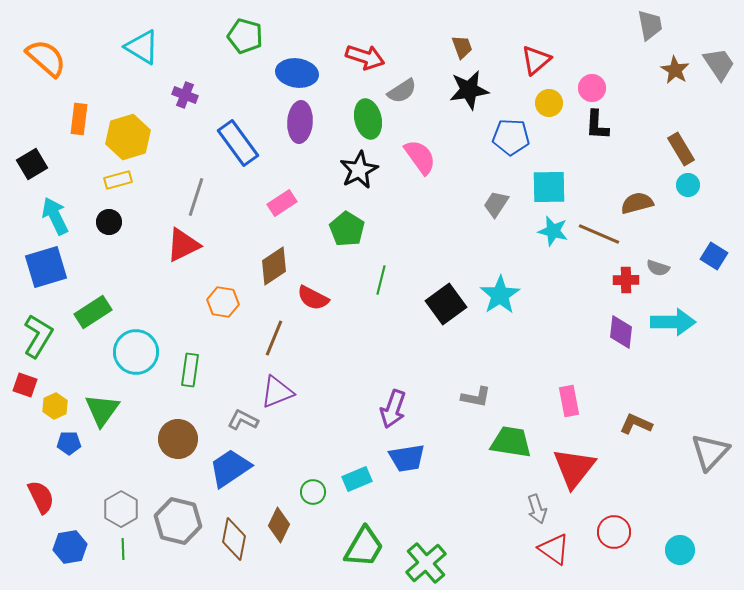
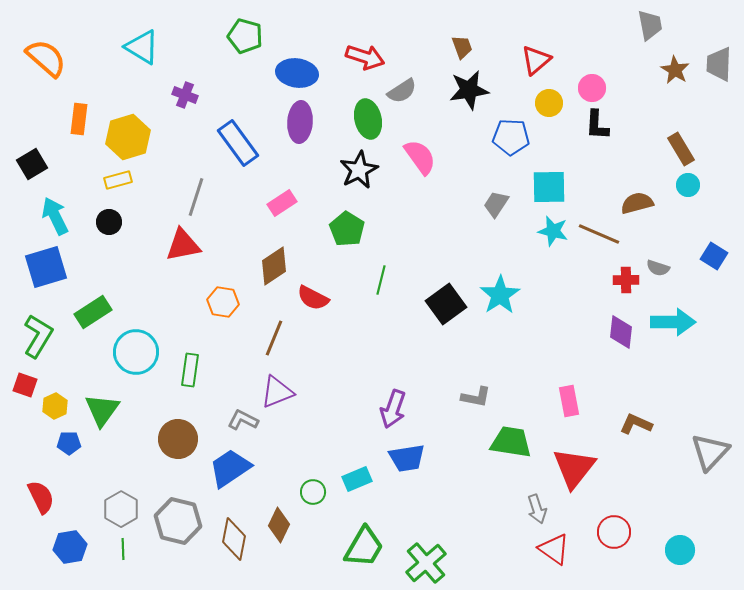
gray trapezoid at (719, 64): rotated 144 degrees counterclockwise
red triangle at (183, 245): rotated 15 degrees clockwise
